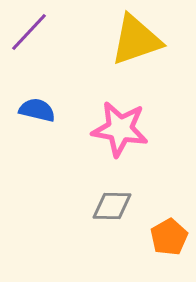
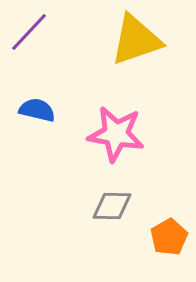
pink star: moved 4 px left, 5 px down
